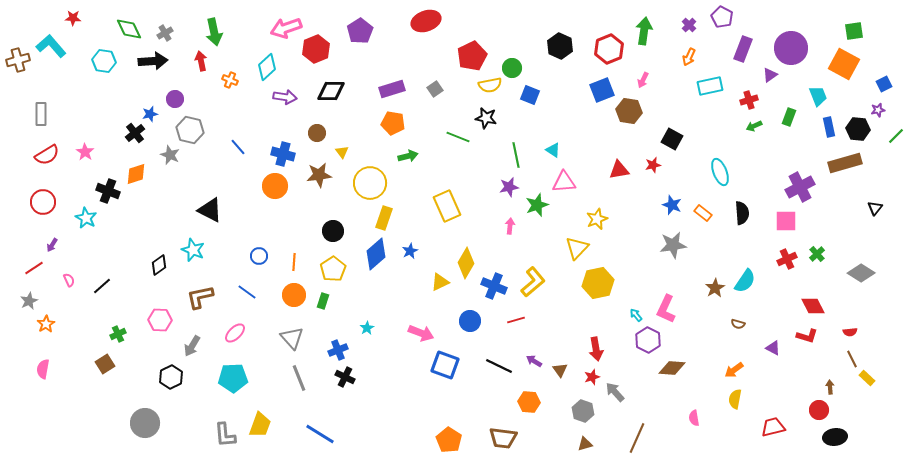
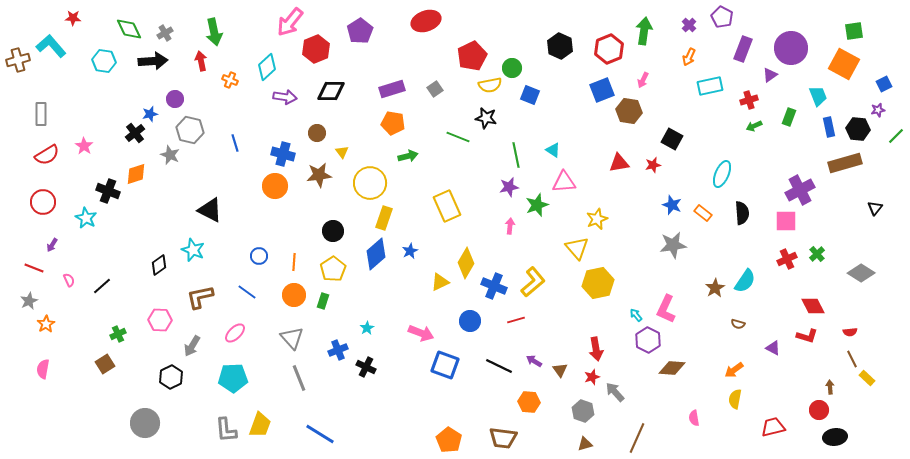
pink arrow at (286, 28): moved 4 px right, 6 px up; rotated 32 degrees counterclockwise
blue line at (238, 147): moved 3 px left, 4 px up; rotated 24 degrees clockwise
pink star at (85, 152): moved 1 px left, 6 px up
red triangle at (619, 170): moved 7 px up
cyan ellipse at (720, 172): moved 2 px right, 2 px down; rotated 44 degrees clockwise
purple cross at (800, 187): moved 3 px down
yellow triangle at (577, 248): rotated 25 degrees counterclockwise
red line at (34, 268): rotated 54 degrees clockwise
black cross at (345, 377): moved 21 px right, 10 px up
gray L-shape at (225, 435): moved 1 px right, 5 px up
